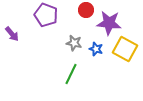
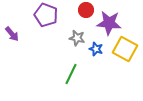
gray star: moved 3 px right, 5 px up
